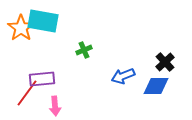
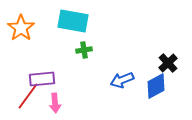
cyan rectangle: moved 30 px right
green cross: rotated 14 degrees clockwise
black cross: moved 3 px right, 1 px down
blue arrow: moved 1 px left, 4 px down
blue diamond: rotated 28 degrees counterclockwise
red line: moved 1 px right, 3 px down
pink arrow: moved 3 px up
